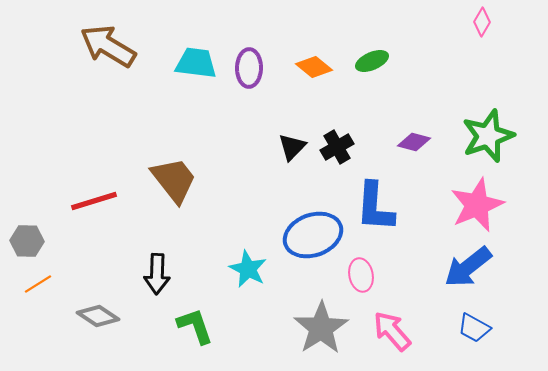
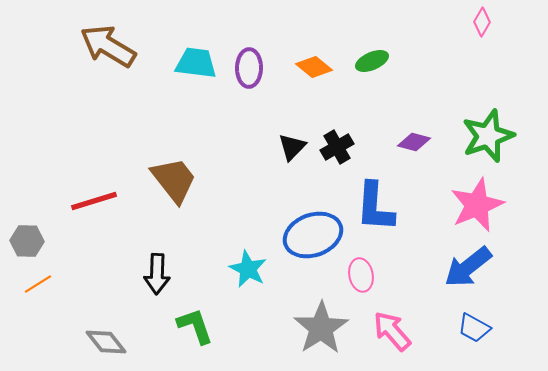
gray diamond: moved 8 px right, 26 px down; rotated 18 degrees clockwise
